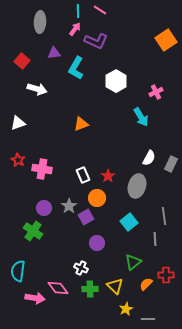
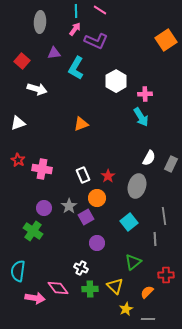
cyan line at (78, 11): moved 2 px left
pink cross at (156, 92): moved 11 px left, 2 px down; rotated 24 degrees clockwise
orange semicircle at (146, 284): moved 1 px right, 8 px down
